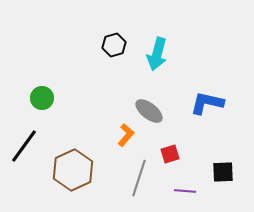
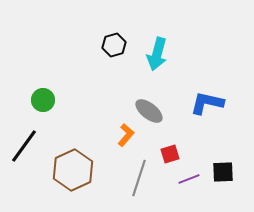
green circle: moved 1 px right, 2 px down
purple line: moved 4 px right, 12 px up; rotated 25 degrees counterclockwise
